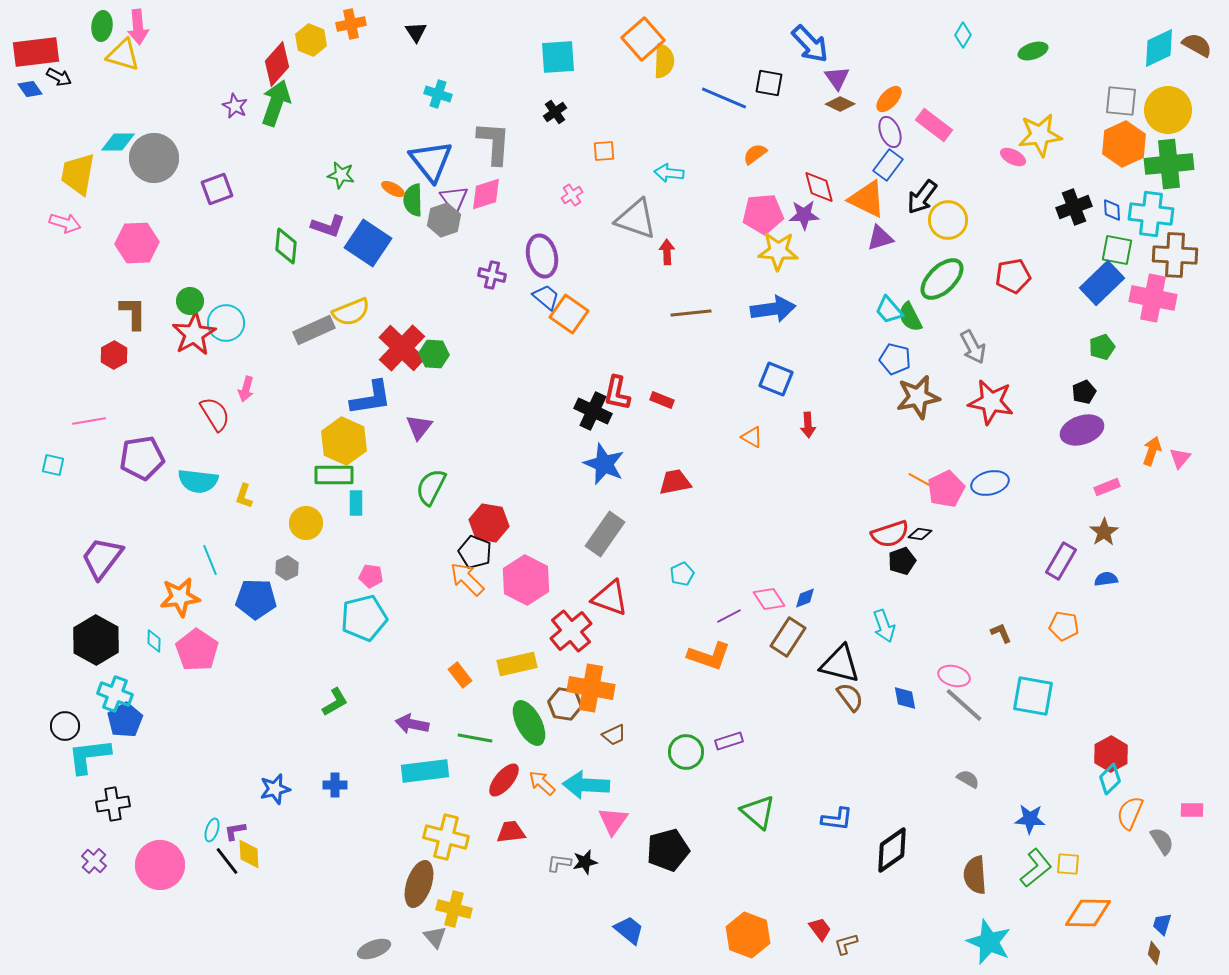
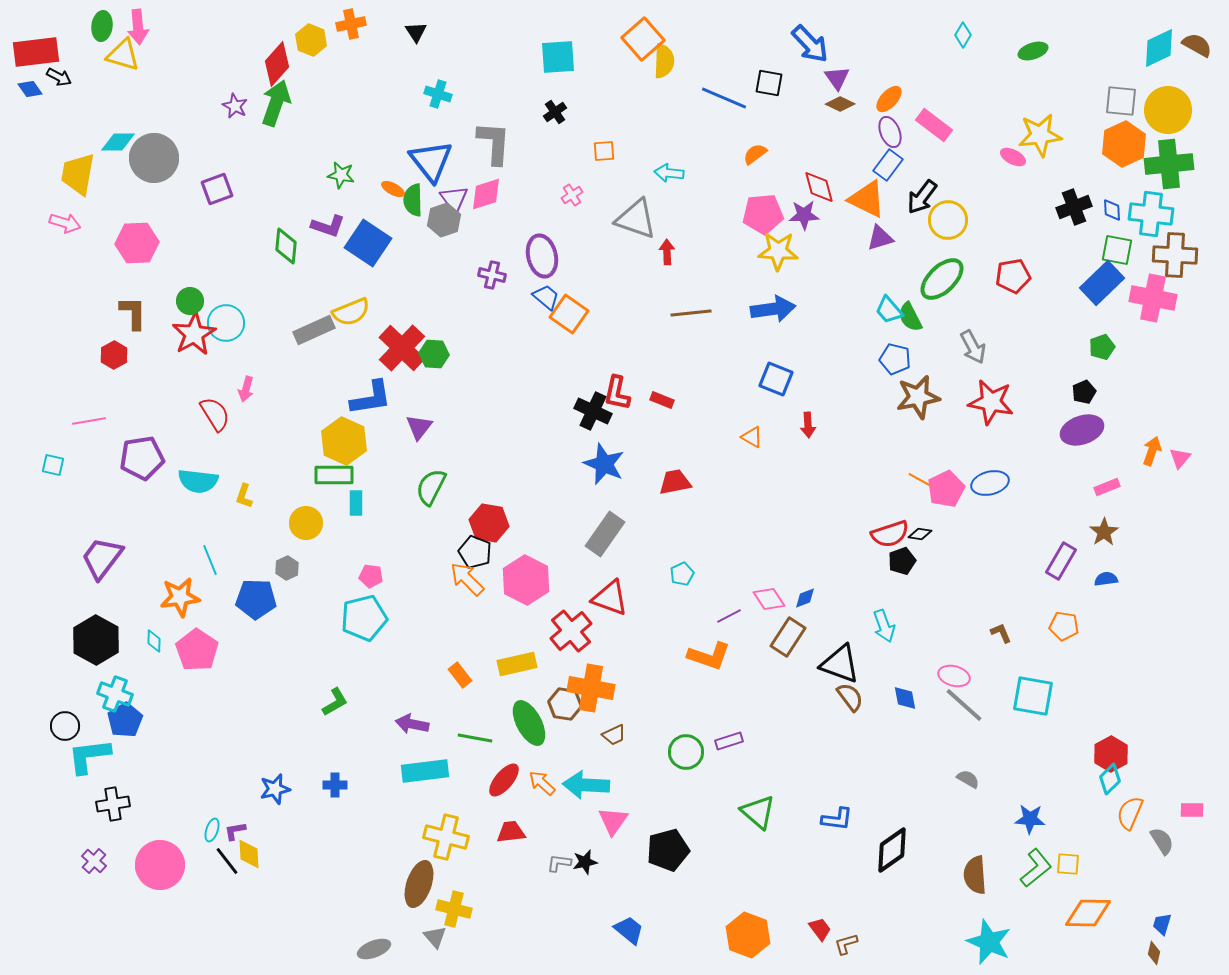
black triangle at (840, 664): rotated 6 degrees clockwise
